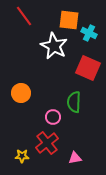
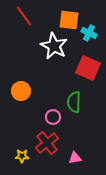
orange circle: moved 2 px up
